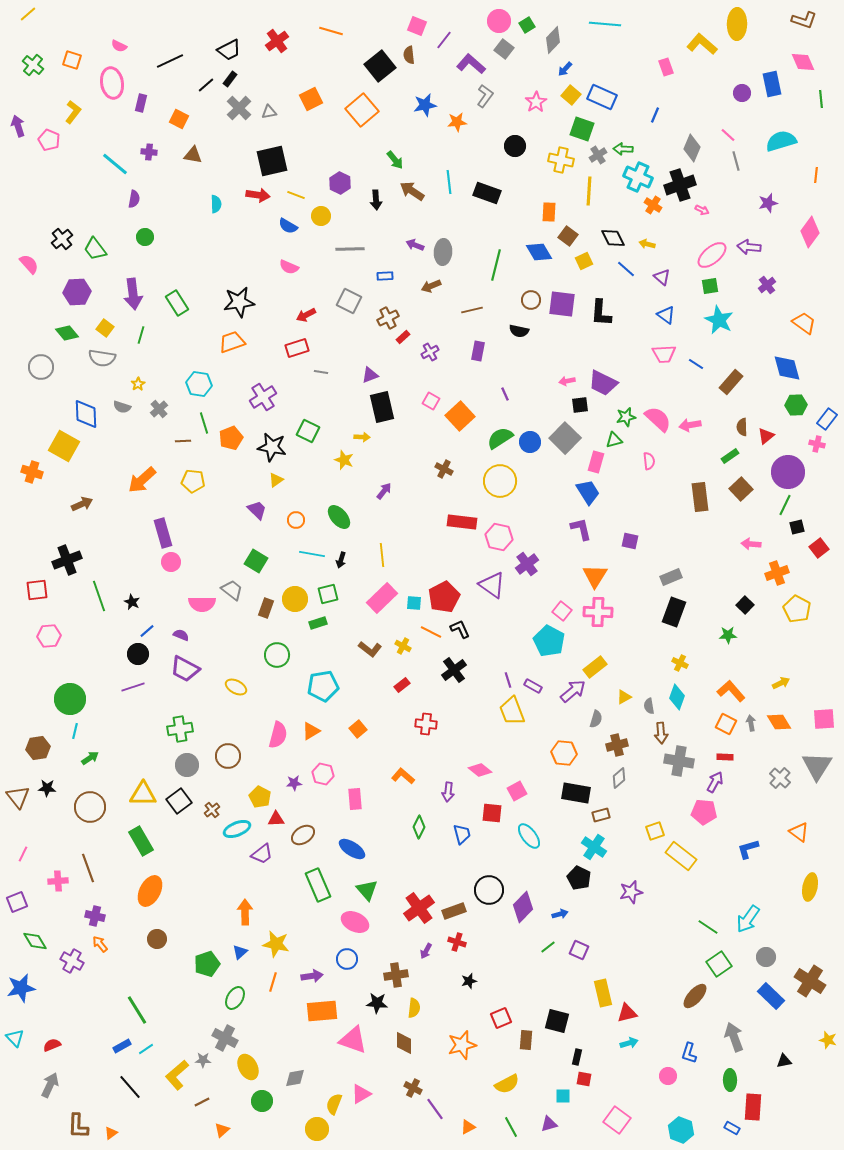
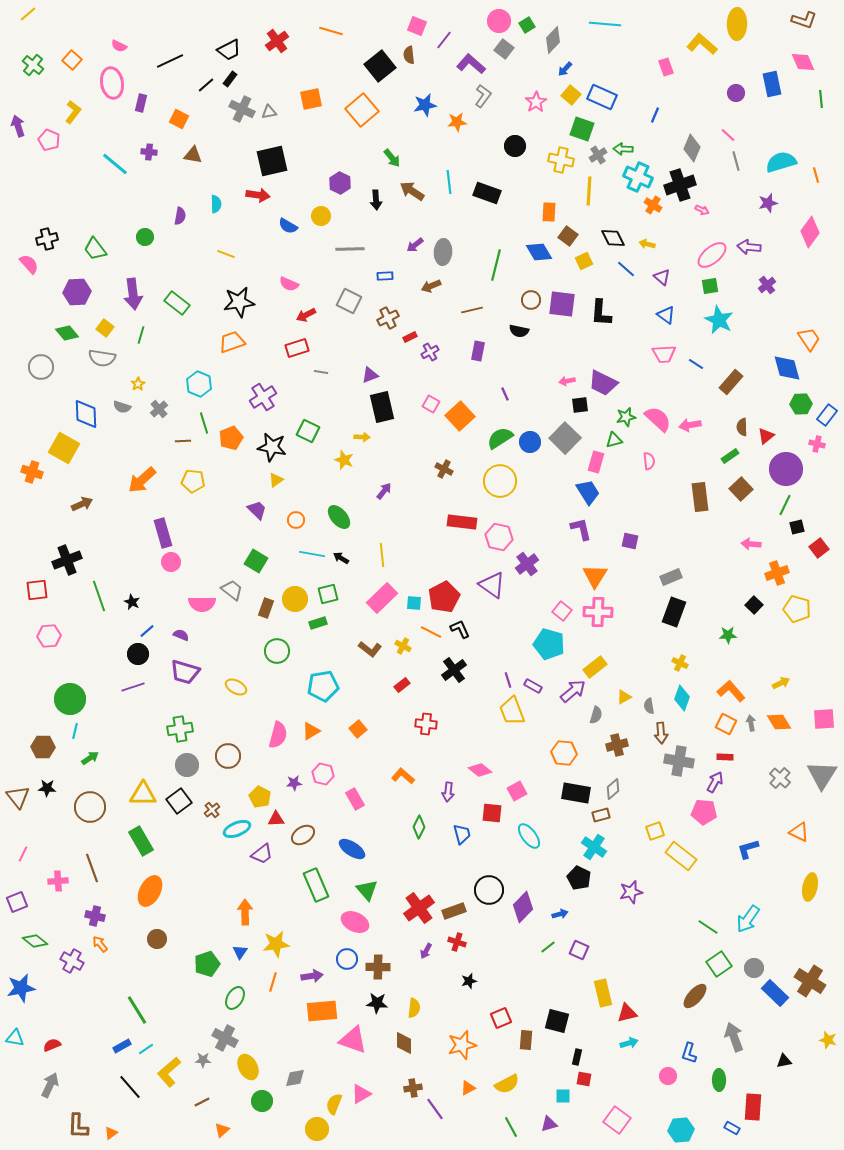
orange square at (72, 60): rotated 24 degrees clockwise
purple circle at (742, 93): moved 6 px left
gray L-shape at (485, 96): moved 2 px left
orange square at (311, 99): rotated 15 degrees clockwise
gray cross at (239, 108): moved 3 px right, 1 px down; rotated 20 degrees counterclockwise
cyan semicircle at (781, 141): moved 21 px down
green arrow at (395, 160): moved 3 px left, 2 px up
orange line at (816, 175): rotated 21 degrees counterclockwise
yellow line at (296, 195): moved 70 px left, 59 px down
purple semicircle at (134, 199): moved 46 px right, 17 px down
black cross at (62, 239): moved 15 px left; rotated 25 degrees clockwise
purple arrow at (415, 245): rotated 60 degrees counterclockwise
pink semicircle at (289, 267): moved 17 px down
green rectangle at (177, 303): rotated 20 degrees counterclockwise
orange trapezoid at (804, 323): moved 5 px right, 16 px down; rotated 20 degrees clockwise
red rectangle at (403, 337): moved 7 px right; rotated 16 degrees clockwise
cyan hexagon at (199, 384): rotated 15 degrees clockwise
pink square at (431, 401): moved 3 px down
green hexagon at (796, 405): moved 5 px right, 1 px up
blue rectangle at (827, 419): moved 4 px up
yellow square at (64, 446): moved 2 px down
purple circle at (788, 472): moved 2 px left, 3 px up
black arrow at (341, 560): moved 2 px up; rotated 105 degrees clockwise
black square at (745, 605): moved 9 px right
yellow pentagon at (797, 609): rotated 12 degrees counterclockwise
cyan pentagon at (549, 641): moved 3 px down; rotated 12 degrees counterclockwise
green circle at (277, 655): moved 4 px up
purple trapezoid at (185, 669): moved 3 px down; rotated 12 degrees counterclockwise
cyan diamond at (677, 697): moved 5 px right, 1 px down
gray semicircle at (596, 719): moved 4 px up
brown hexagon at (38, 748): moved 5 px right, 1 px up; rotated 10 degrees clockwise
gray triangle at (817, 766): moved 5 px right, 9 px down
gray diamond at (619, 778): moved 6 px left, 11 px down
pink rectangle at (355, 799): rotated 25 degrees counterclockwise
orange triangle at (799, 832): rotated 10 degrees counterclockwise
brown line at (88, 868): moved 4 px right
green rectangle at (318, 885): moved 2 px left
green diamond at (35, 941): rotated 20 degrees counterclockwise
yellow star at (276, 944): rotated 20 degrees counterclockwise
blue triangle at (240, 952): rotated 14 degrees counterclockwise
gray circle at (766, 957): moved 12 px left, 11 px down
brown cross at (396, 975): moved 18 px left, 8 px up; rotated 10 degrees clockwise
blue rectangle at (771, 996): moved 4 px right, 3 px up
cyan triangle at (15, 1038): rotated 36 degrees counterclockwise
yellow L-shape at (177, 1075): moved 8 px left, 3 px up
green ellipse at (730, 1080): moved 11 px left
brown cross at (413, 1088): rotated 36 degrees counterclockwise
orange triangle at (468, 1127): moved 39 px up
cyan hexagon at (681, 1130): rotated 25 degrees counterclockwise
